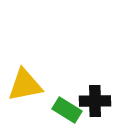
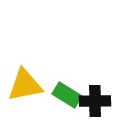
green rectangle: moved 15 px up
